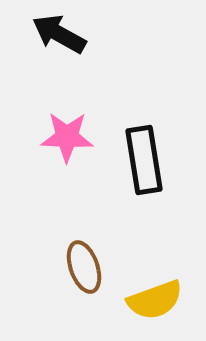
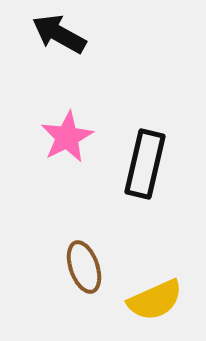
pink star: rotated 30 degrees counterclockwise
black rectangle: moved 1 px right, 4 px down; rotated 22 degrees clockwise
yellow semicircle: rotated 4 degrees counterclockwise
